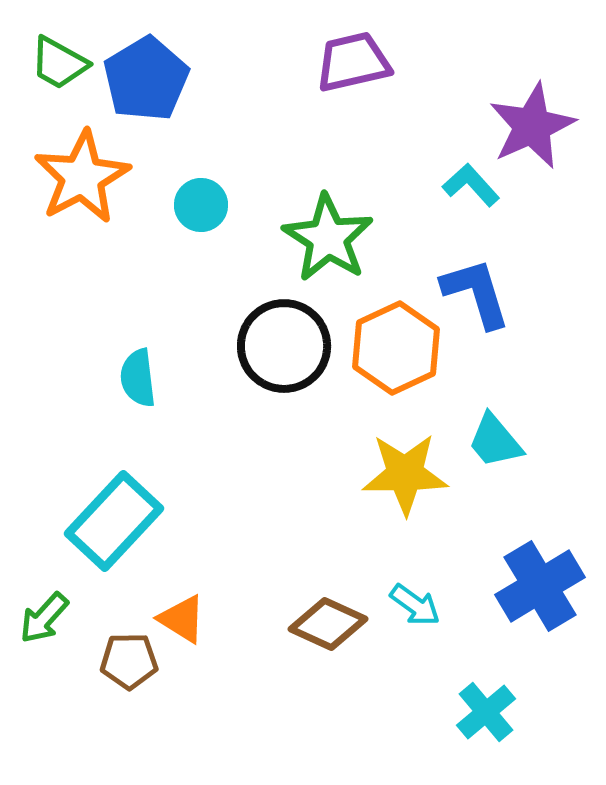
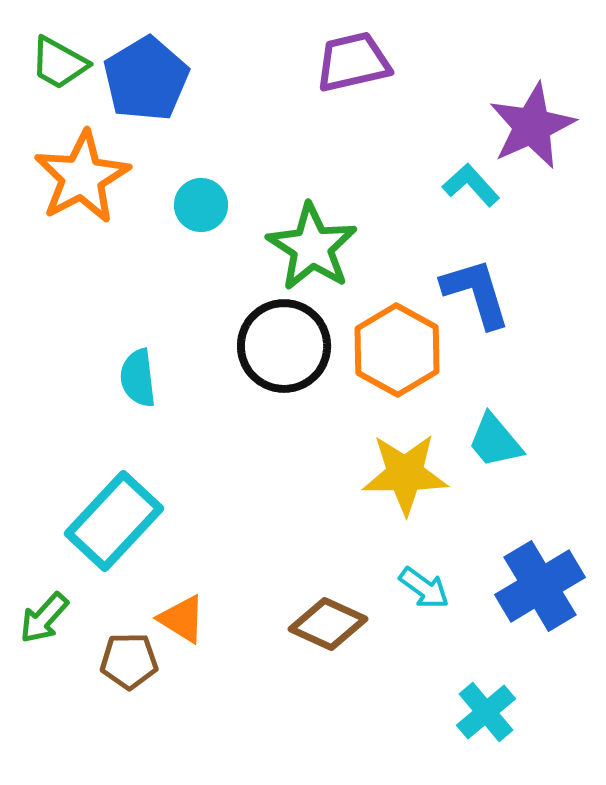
green star: moved 16 px left, 9 px down
orange hexagon: moved 1 px right, 2 px down; rotated 6 degrees counterclockwise
cyan arrow: moved 9 px right, 17 px up
